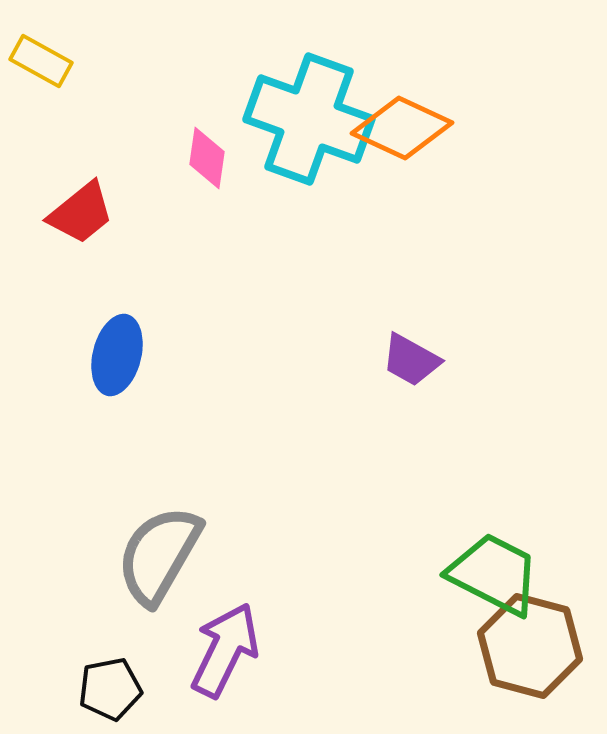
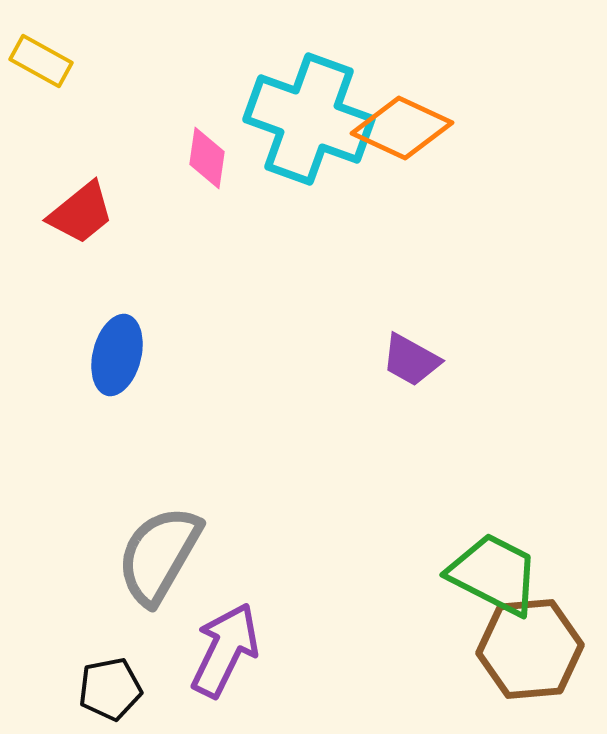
brown hexagon: moved 3 px down; rotated 20 degrees counterclockwise
